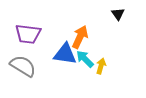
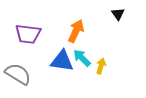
orange arrow: moved 4 px left, 6 px up
blue triangle: moved 3 px left, 7 px down
cyan arrow: moved 3 px left, 1 px up
gray semicircle: moved 5 px left, 8 px down
